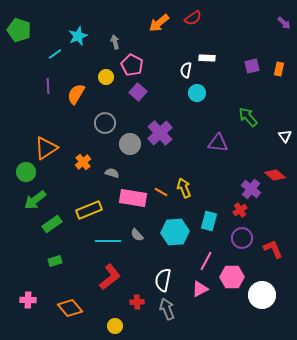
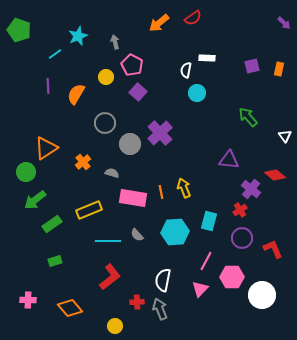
purple triangle at (218, 143): moved 11 px right, 17 px down
orange line at (161, 192): rotated 48 degrees clockwise
pink triangle at (200, 289): rotated 18 degrees counterclockwise
gray arrow at (167, 309): moved 7 px left
